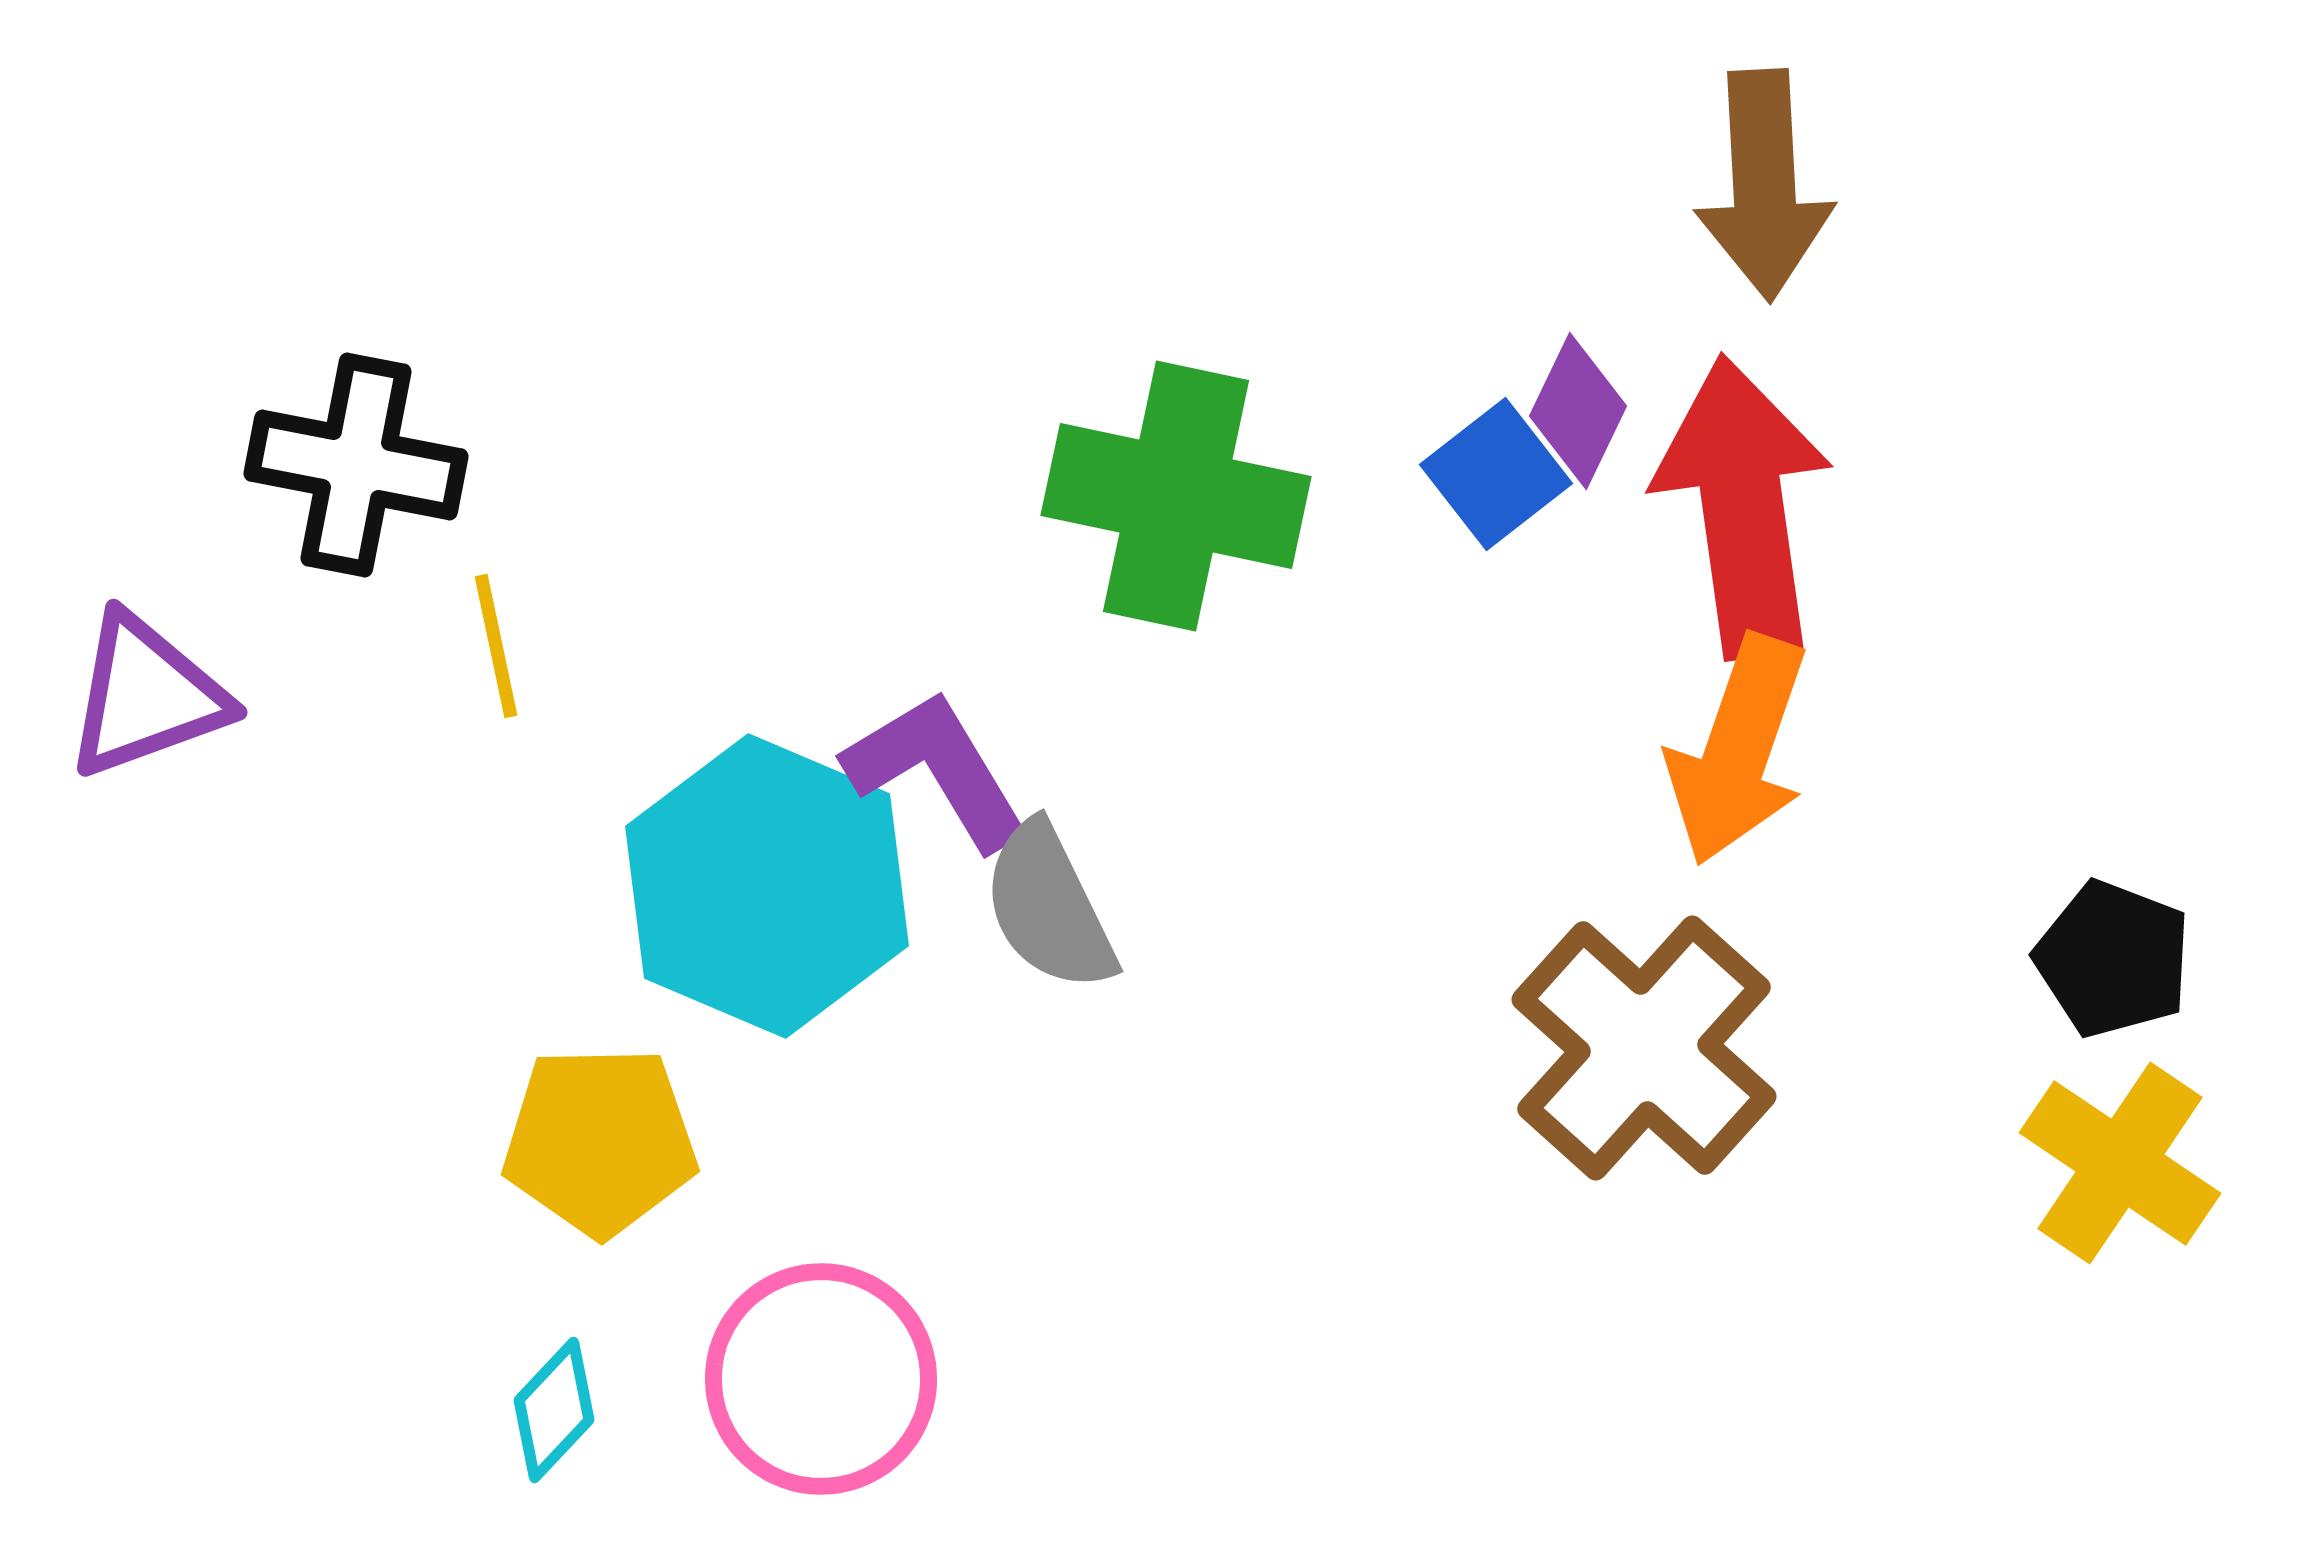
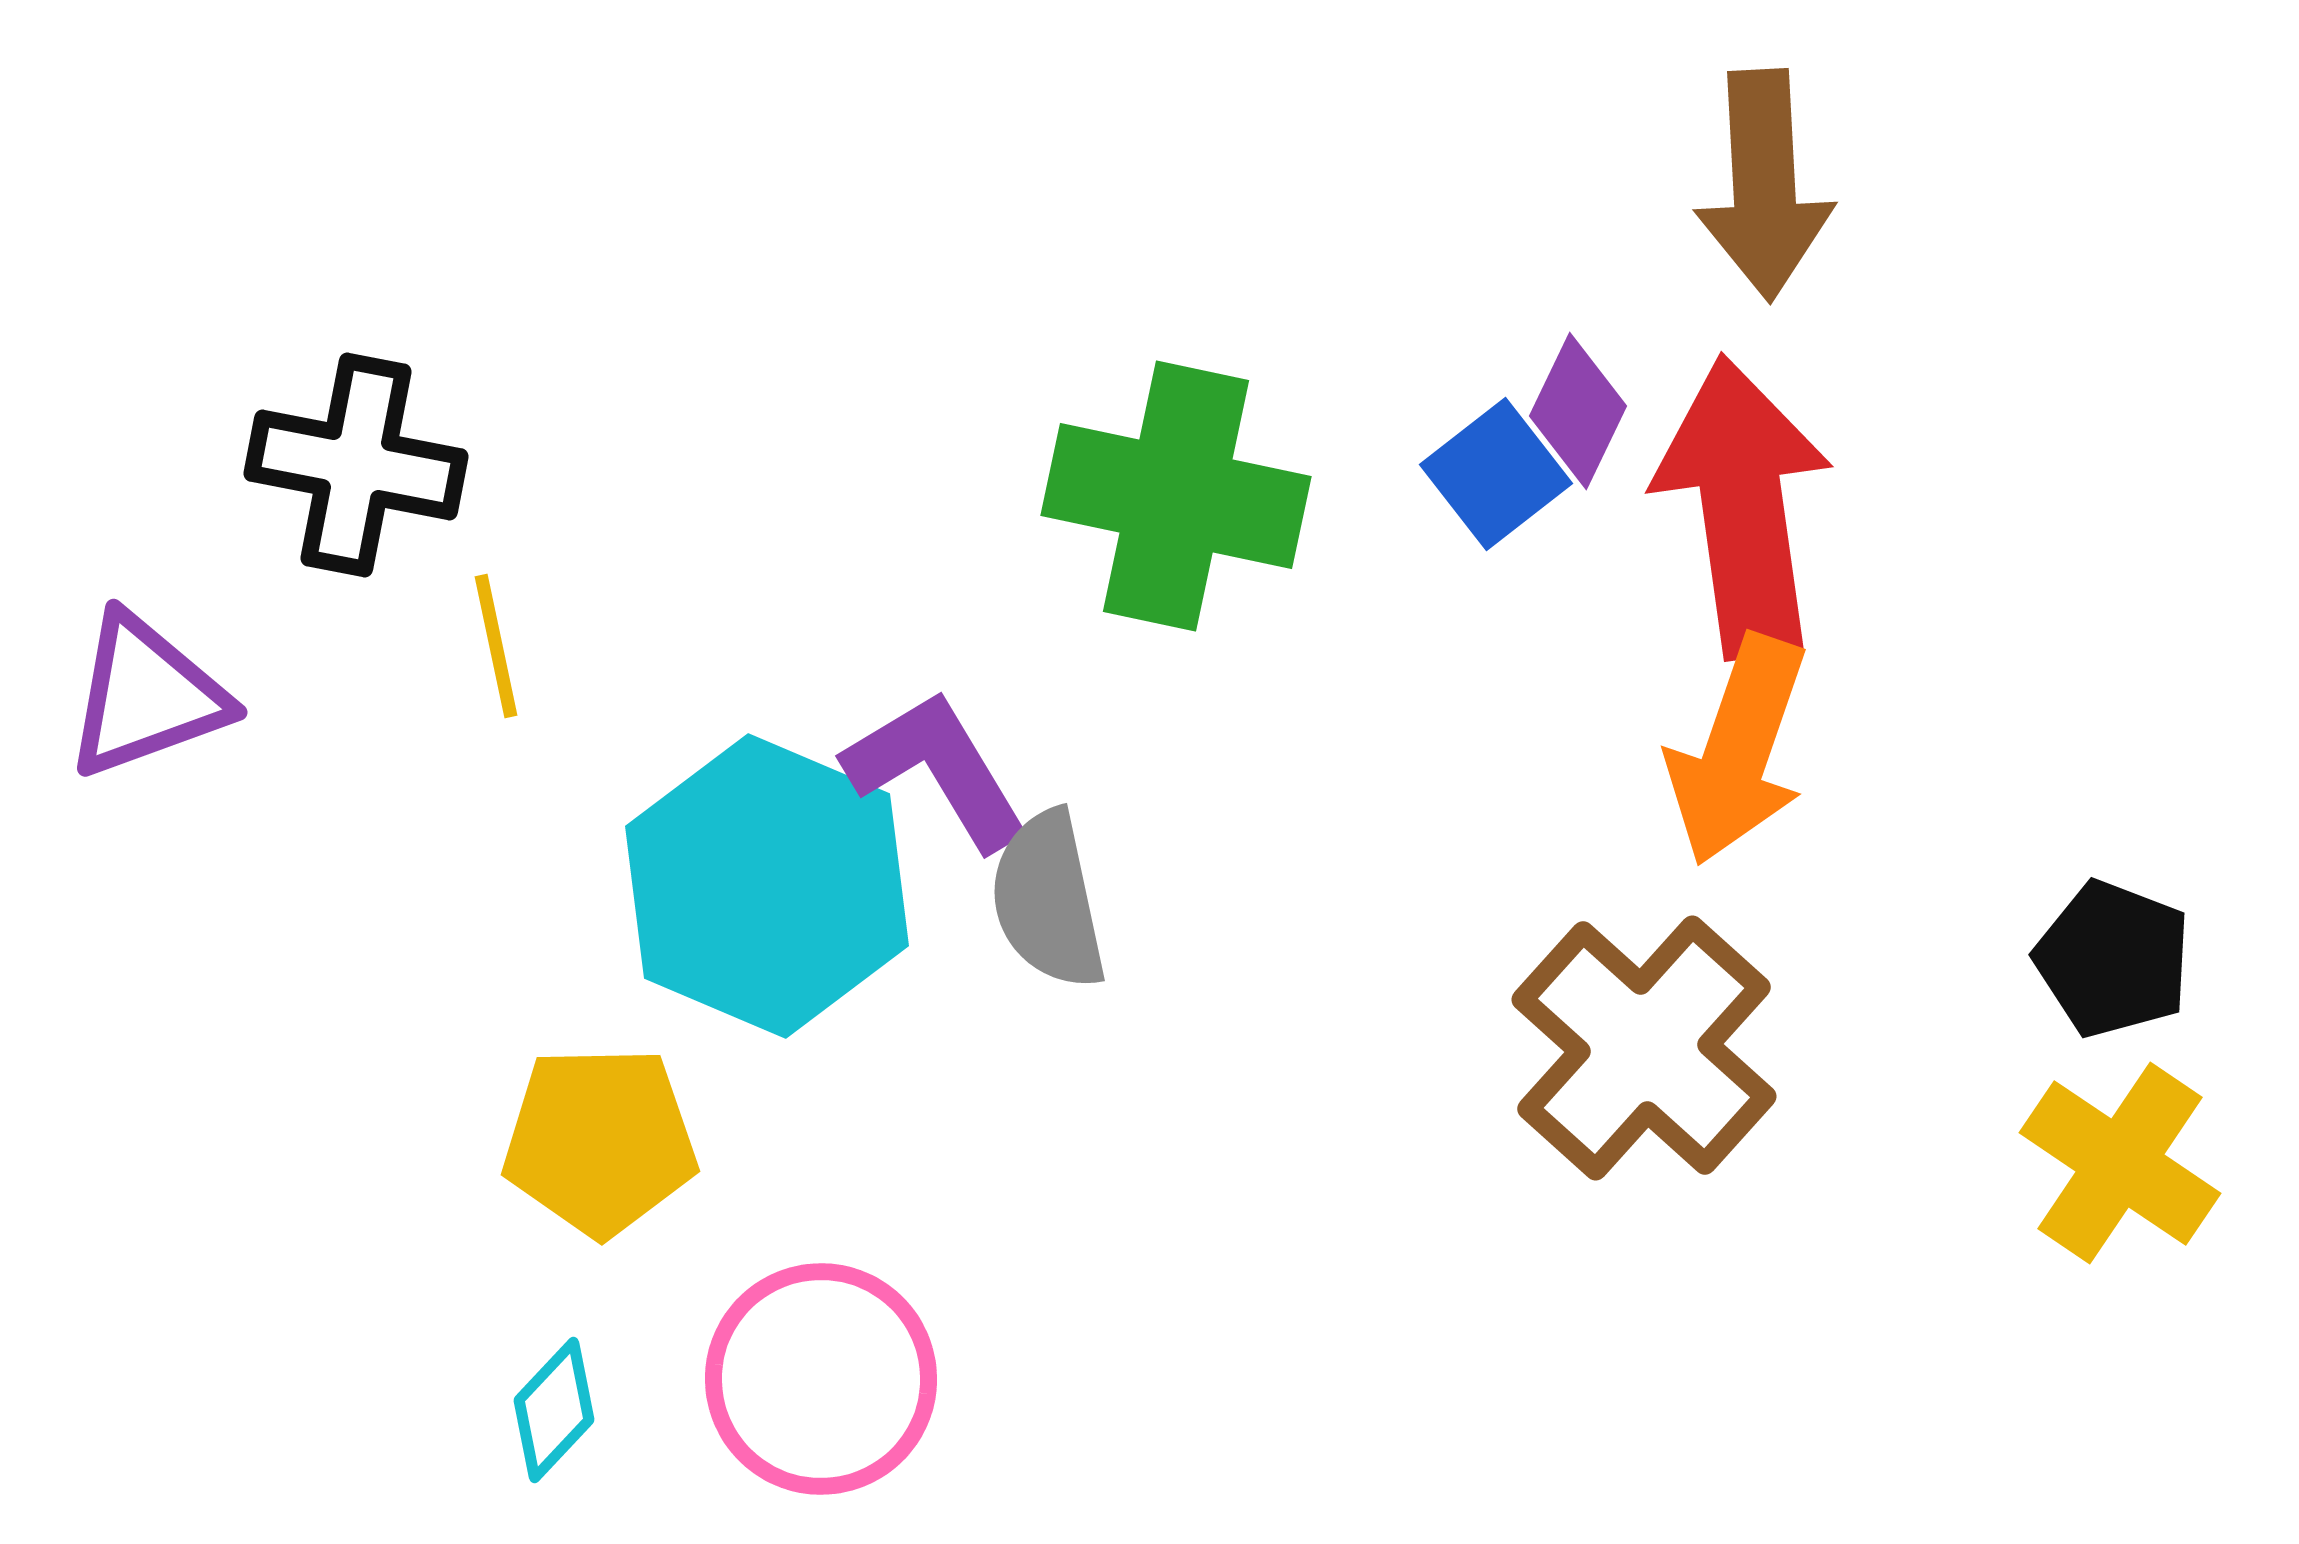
gray semicircle: moved 1 px left, 7 px up; rotated 14 degrees clockwise
